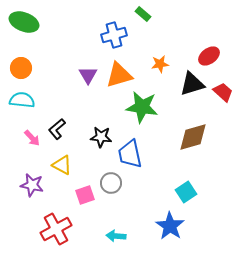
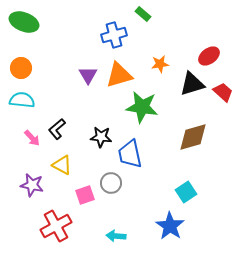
red cross: moved 3 px up
